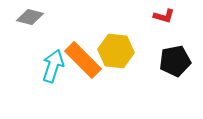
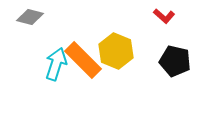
red L-shape: rotated 25 degrees clockwise
yellow hexagon: rotated 16 degrees clockwise
black pentagon: rotated 24 degrees clockwise
cyan arrow: moved 3 px right, 2 px up
